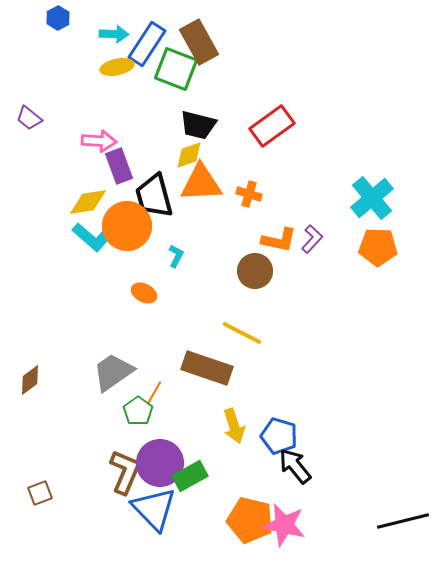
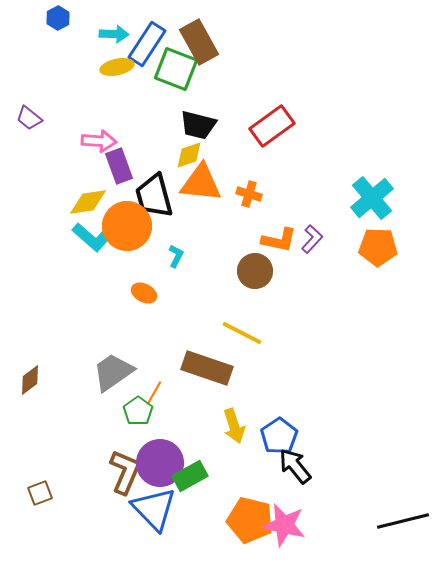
orange triangle at (201, 183): rotated 9 degrees clockwise
blue pentagon at (279, 436): rotated 21 degrees clockwise
